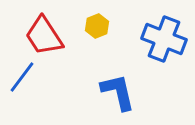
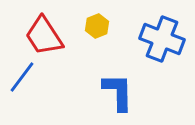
blue cross: moved 2 px left
blue L-shape: rotated 12 degrees clockwise
